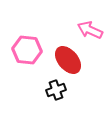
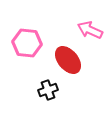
pink hexagon: moved 7 px up
black cross: moved 8 px left
